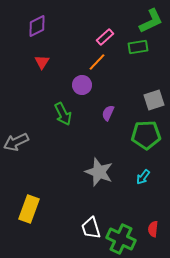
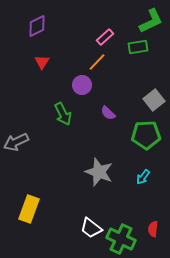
gray square: rotated 20 degrees counterclockwise
purple semicircle: rotated 70 degrees counterclockwise
white trapezoid: rotated 35 degrees counterclockwise
